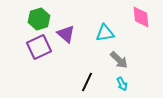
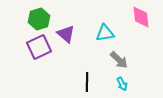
black line: rotated 24 degrees counterclockwise
